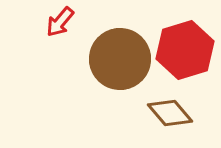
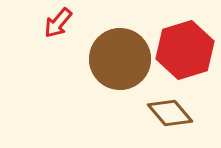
red arrow: moved 2 px left, 1 px down
